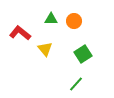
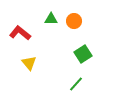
yellow triangle: moved 16 px left, 14 px down
